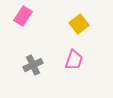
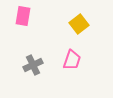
pink rectangle: rotated 24 degrees counterclockwise
pink trapezoid: moved 2 px left
